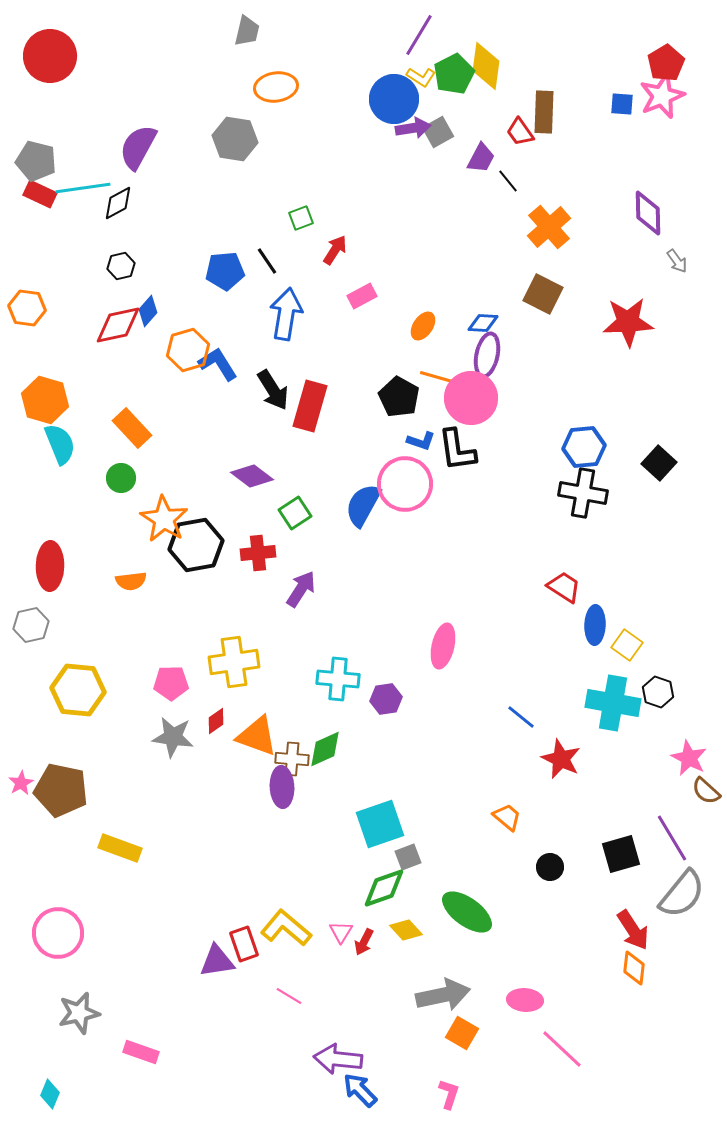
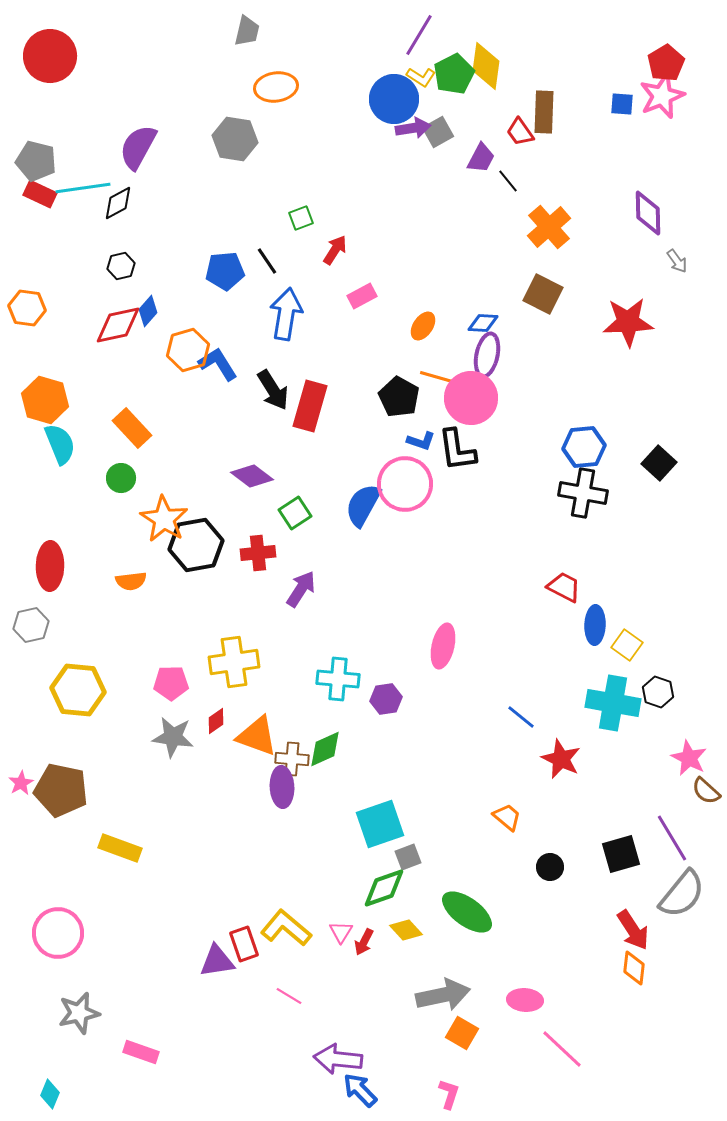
red trapezoid at (564, 587): rotated 6 degrees counterclockwise
